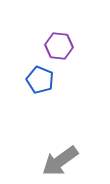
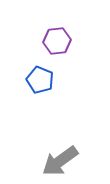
purple hexagon: moved 2 px left, 5 px up; rotated 12 degrees counterclockwise
